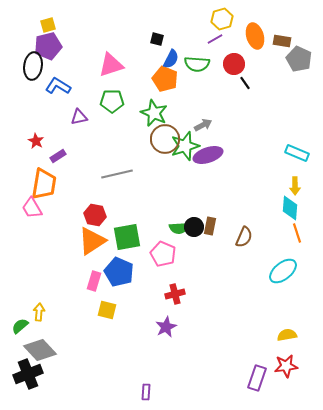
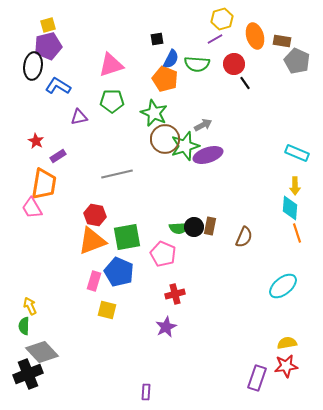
black square at (157, 39): rotated 24 degrees counterclockwise
gray pentagon at (299, 59): moved 2 px left, 2 px down
orange triangle at (92, 241): rotated 12 degrees clockwise
cyan ellipse at (283, 271): moved 15 px down
yellow arrow at (39, 312): moved 9 px left, 6 px up; rotated 30 degrees counterclockwise
green semicircle at (20, 326): moved 4 px right; rotated 48 degrees counterclockwise
yellow semicircle at (287, 335): moved 8 px down
gray diamond at (40, 350): moved 2 px right, 2 px down
